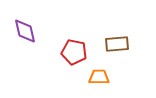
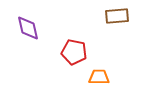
purple diamond: moved 3 px right, 3 px up
brown rectangle: moved 28 px up
